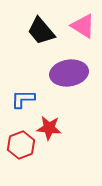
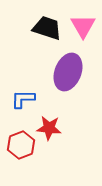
pink triangle: rotated 28 degrees clockwise
black trapezoid: moved 6 px right, 3 px up; rotated 148 degrees clockwise
purple ellipse: moved 1 px left, 1 px up; rotated 60 degrees counterclockwise
